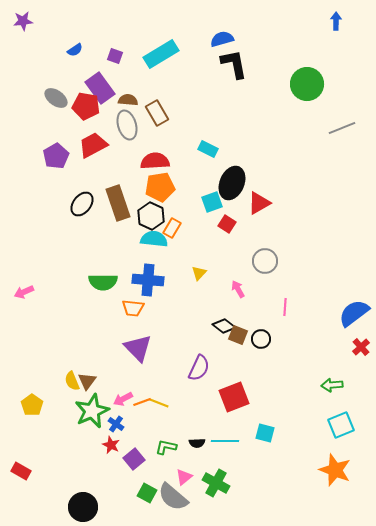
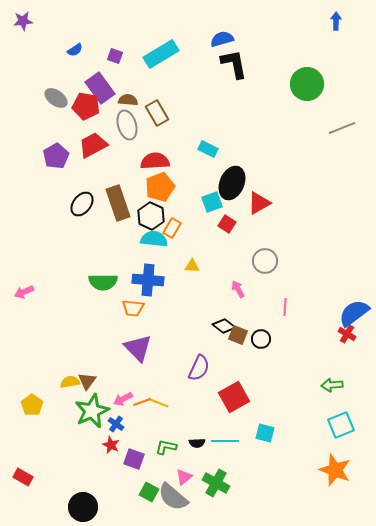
orange pentagon at (160, 187): rotated 12 degrees counterclockwise
yellow triangle at (199, 273): moved 7 px left, 7 px up; rotated 49 degrees clockwise
red cross at (361, 347): moved 14 px left, 13 px up; rotated 18 degrees counterclockwise
yellow semicircle at (72, 381): moved 2 px left, 1 px down; rotated 102 degrees clockwise
red square at (234, 397): rotated 8 degrees counterclockwise
purple square at (134, 459): rotated 30 degrees counterclockwise
red rectangle at (21, 471): moved 2 px right, 6 px down
green square at (147, 493): moved 2 px right, 1 px up
